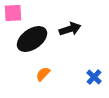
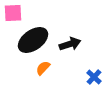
black arrow: moved 15 px down
black ellipse: moved 1 px right, 1 px down
orange semicircle: moved 6 px up
